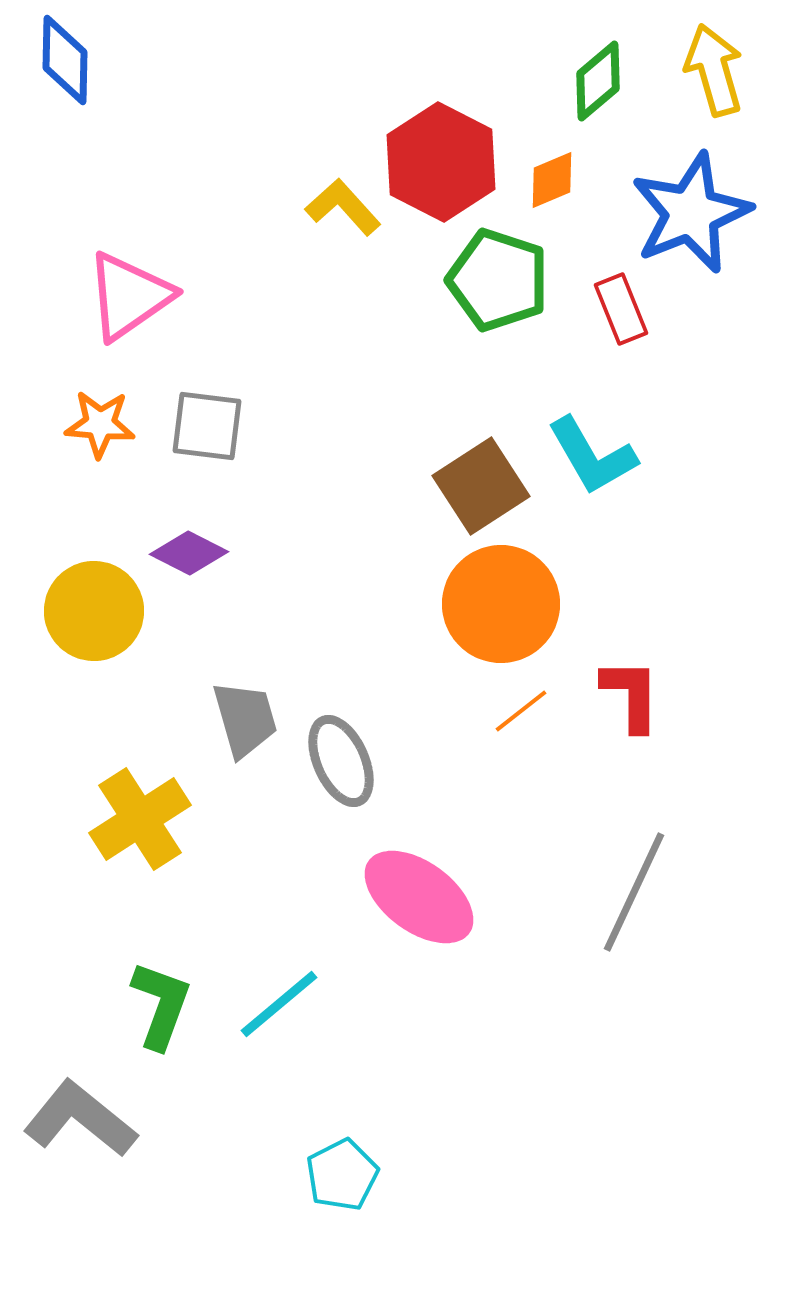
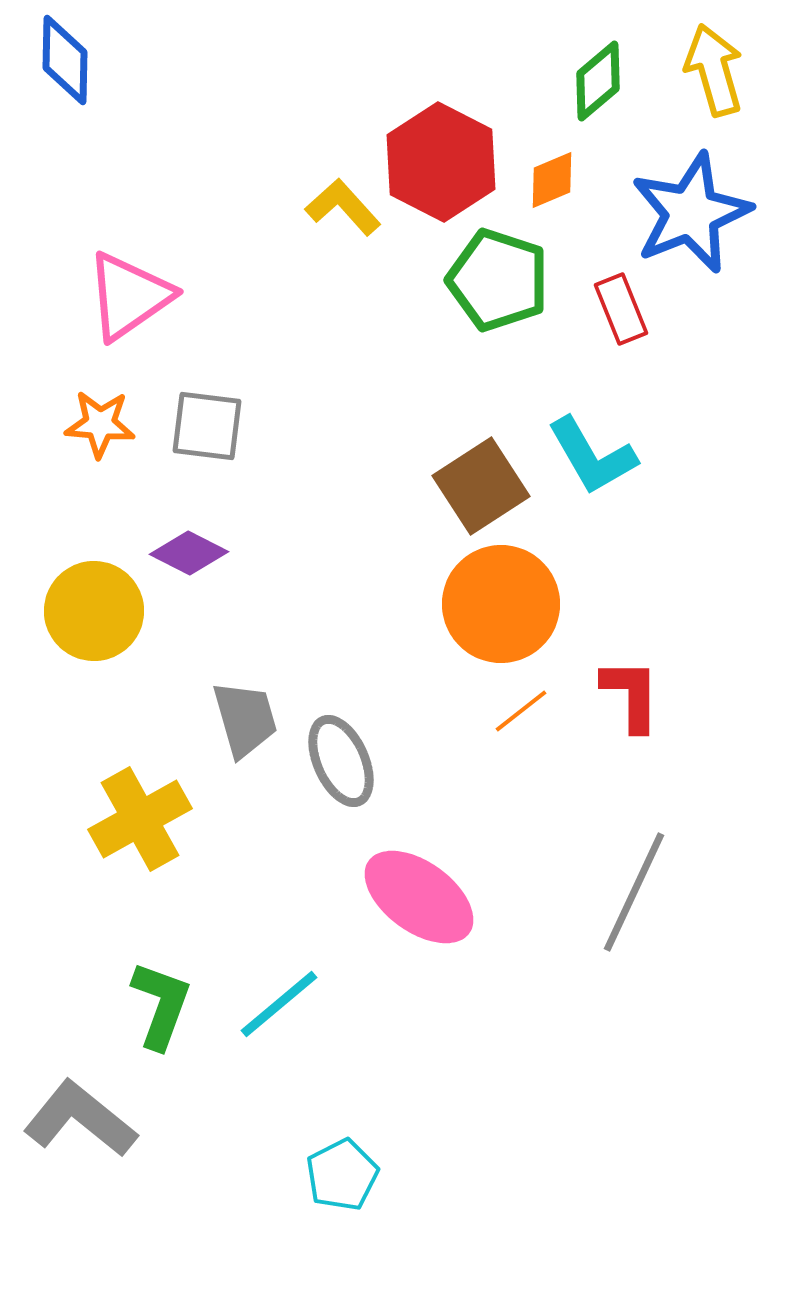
yellow cross: rotated 4 degrees clockwise
